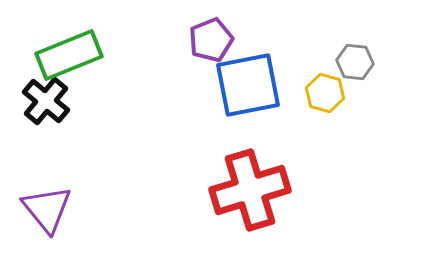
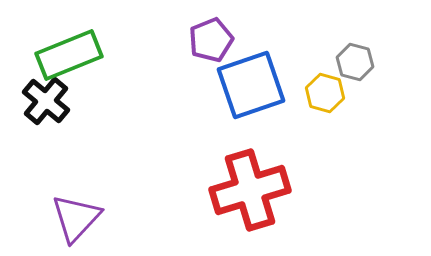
gray hexagon: rotated 9 degrees clockwise
blue square: moved 3 px right; rotated 8 degrees counterclockwise
purple triangle: moved 29 px right, 9 px down; rotated 22 degrees clockwise
